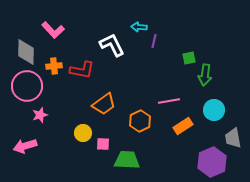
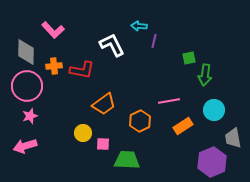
cyan arrow: moved 1 px up
pink star: moved 10 px left, 1 px down
